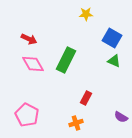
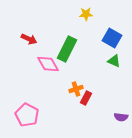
green rectangle: moved 1 px right, 11 px up
pink diamond: moved 15 px right
purple semicircle: rotated 24 degrees counterclockwise
orange cross: moved 34 px up
